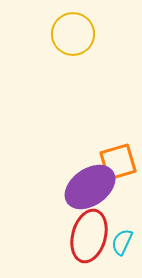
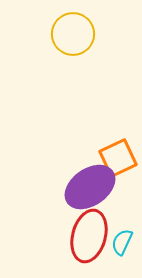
orange square: moved 4 px up; rotated 9 degrees counterclockwise
